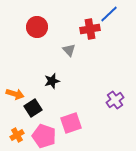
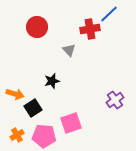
pink pentagon: rotated 15 degrees counterclockwise
